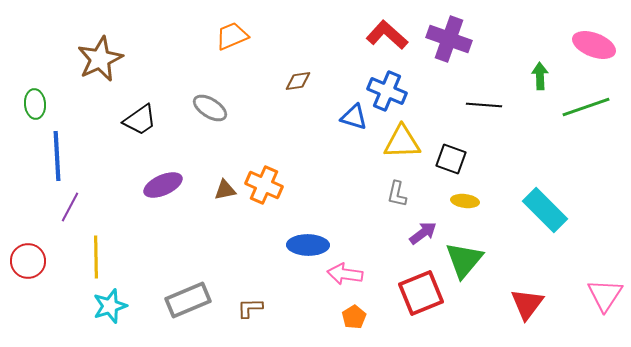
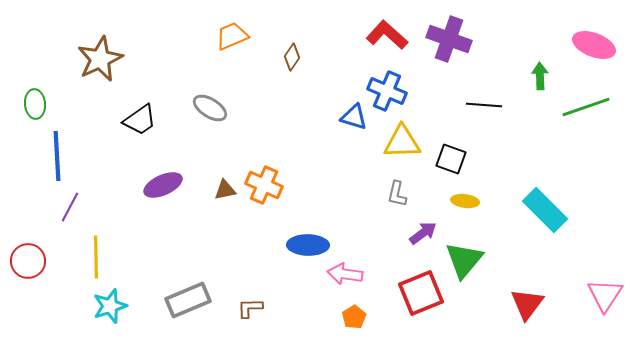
brown diamond: moved 6 px left, 24 px up; rotated 48 degrees counterclockwise
